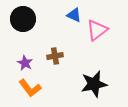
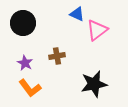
blue triangle: moved 3 px right, 1 px up
black circle: moved 4 px down
brown cross: moved 2 px right
